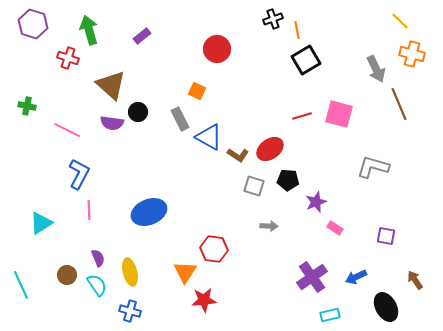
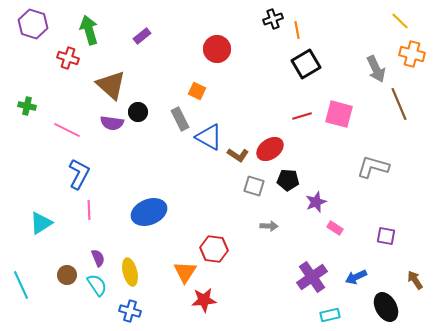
black square at (306, 60): moved 4 px down
